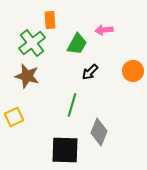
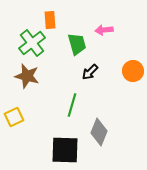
green trapezoid: rotated 45 degrees counterclockwise
